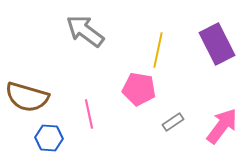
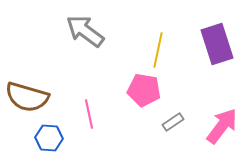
purple rectangle: rotated 9 degrees clockwise
pink pentagon: moved 5 px right, 1 px down
